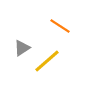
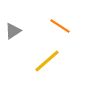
gray triangle: moved 9 px left, 17 px up
